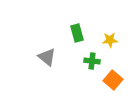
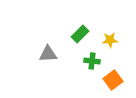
green rectangle: moved 3 px right, 1 px down; rotated 60 degrees clockwise
gray triangle: moved 1 px right, 3 px up; rotated 42 degrees counterclockwise
orange square: rotated 12 degrees clockwise
